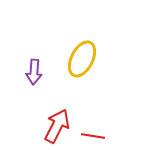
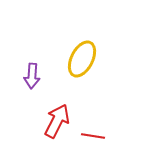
purple arrow: moved 2 px left, 4 px down
red arrow: moved 5 px up
